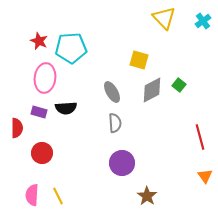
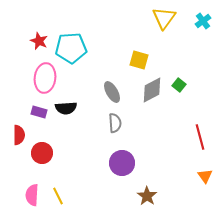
yellow triangle: rotated 20 degrees clockwise
red semicircle: moved 2 px right, 7 px down
